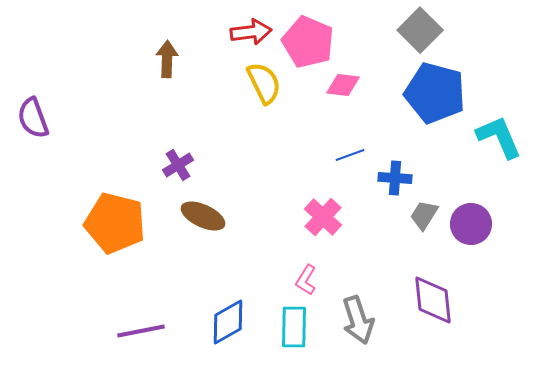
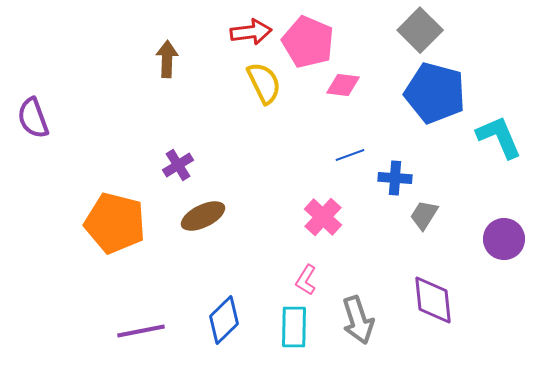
brown ellipse: rotated 51 degrees counterclockwise
purple circle: moved 33 px right, 15 px down
blue diamond: moved 4 px left, 2 px up; rotated 15 degrees counterclockwise
